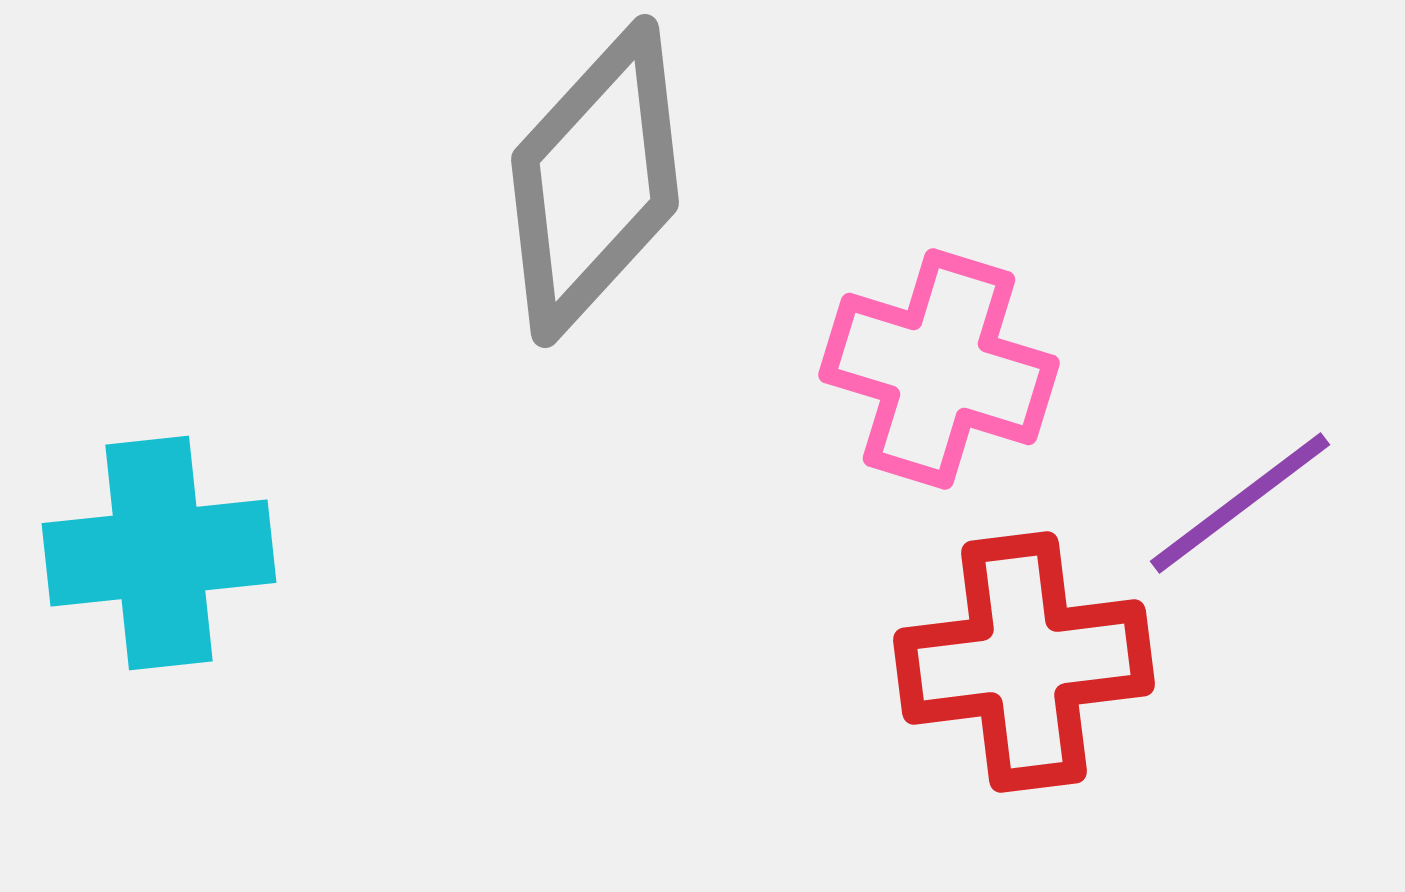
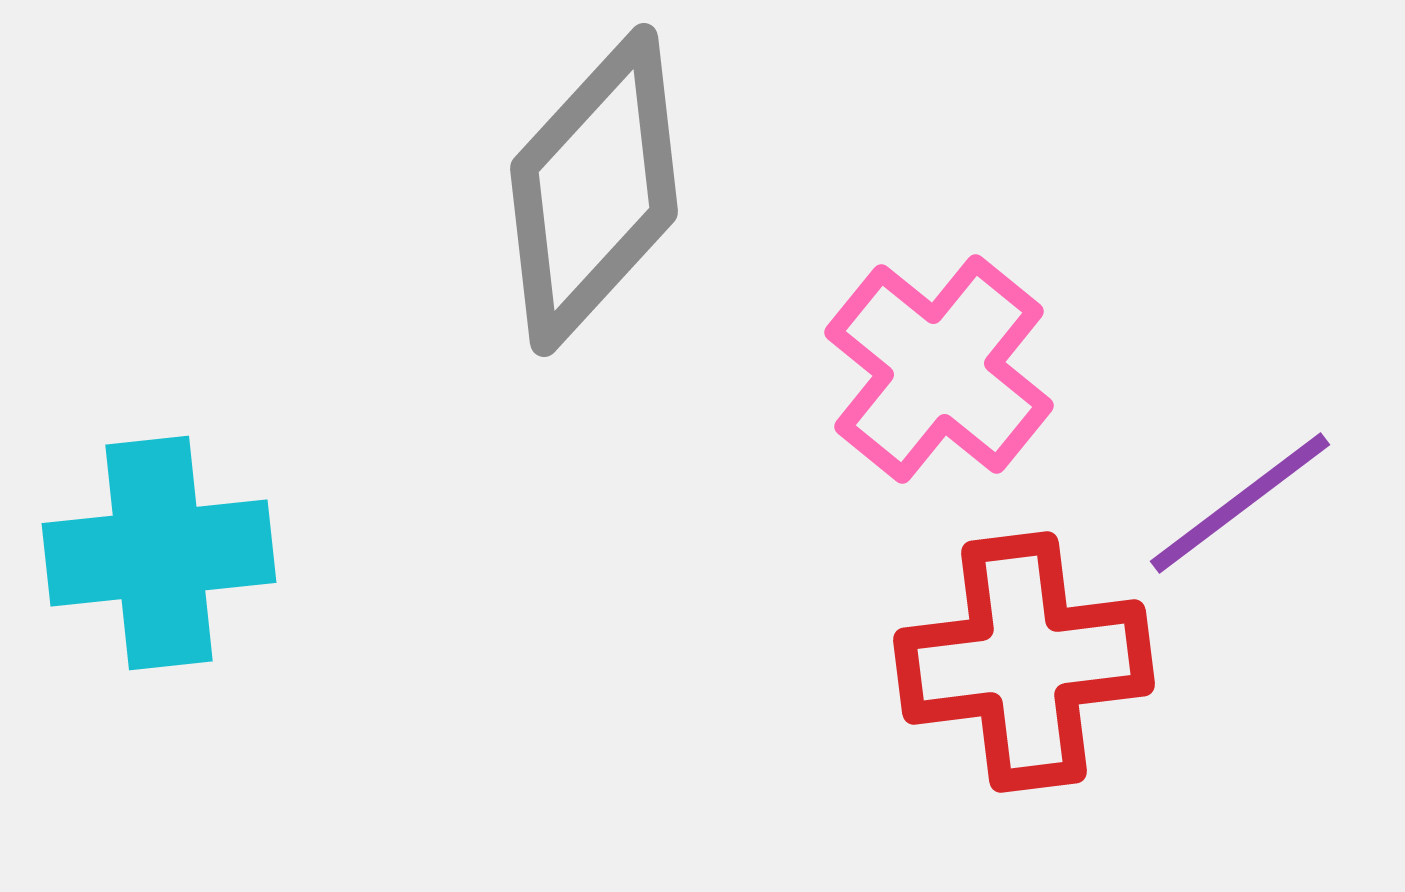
gray diamond: moved 1 px left, 9 px down
pink cross: rotated 22 degrees clockwise
